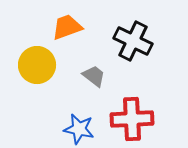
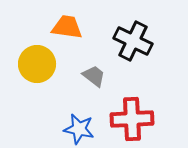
orange trapezoid: rotated 28 degrees clockwise
yellow circle: moved 1 px up
